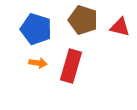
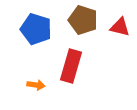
orange arrow: moved 2 px left, 22 px down
